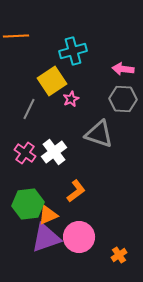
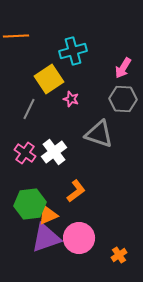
pink arrow: moved 1 px up; rotated 65 degrees counterclockwise
yellow square: moved 3 px left, 2 px up
pink star: rotated 28 degrees counterclockwise
green hexagon: moved 2 px right
pink circle: moved 1 px down
